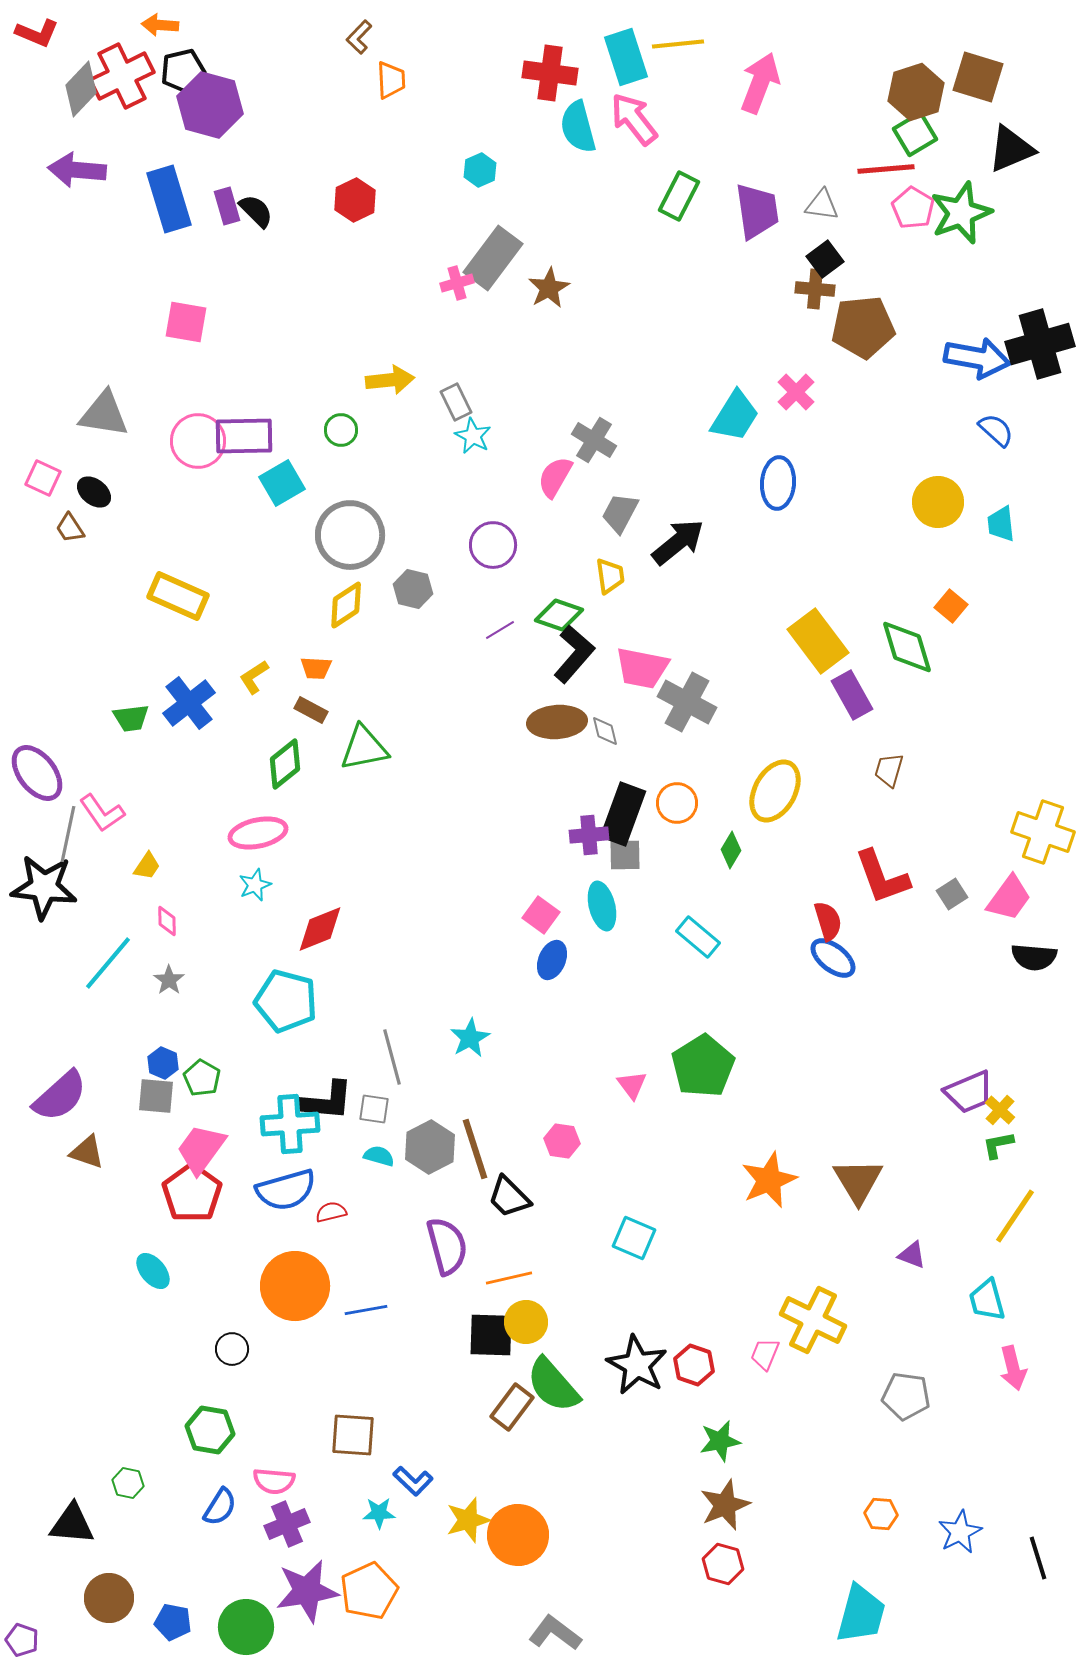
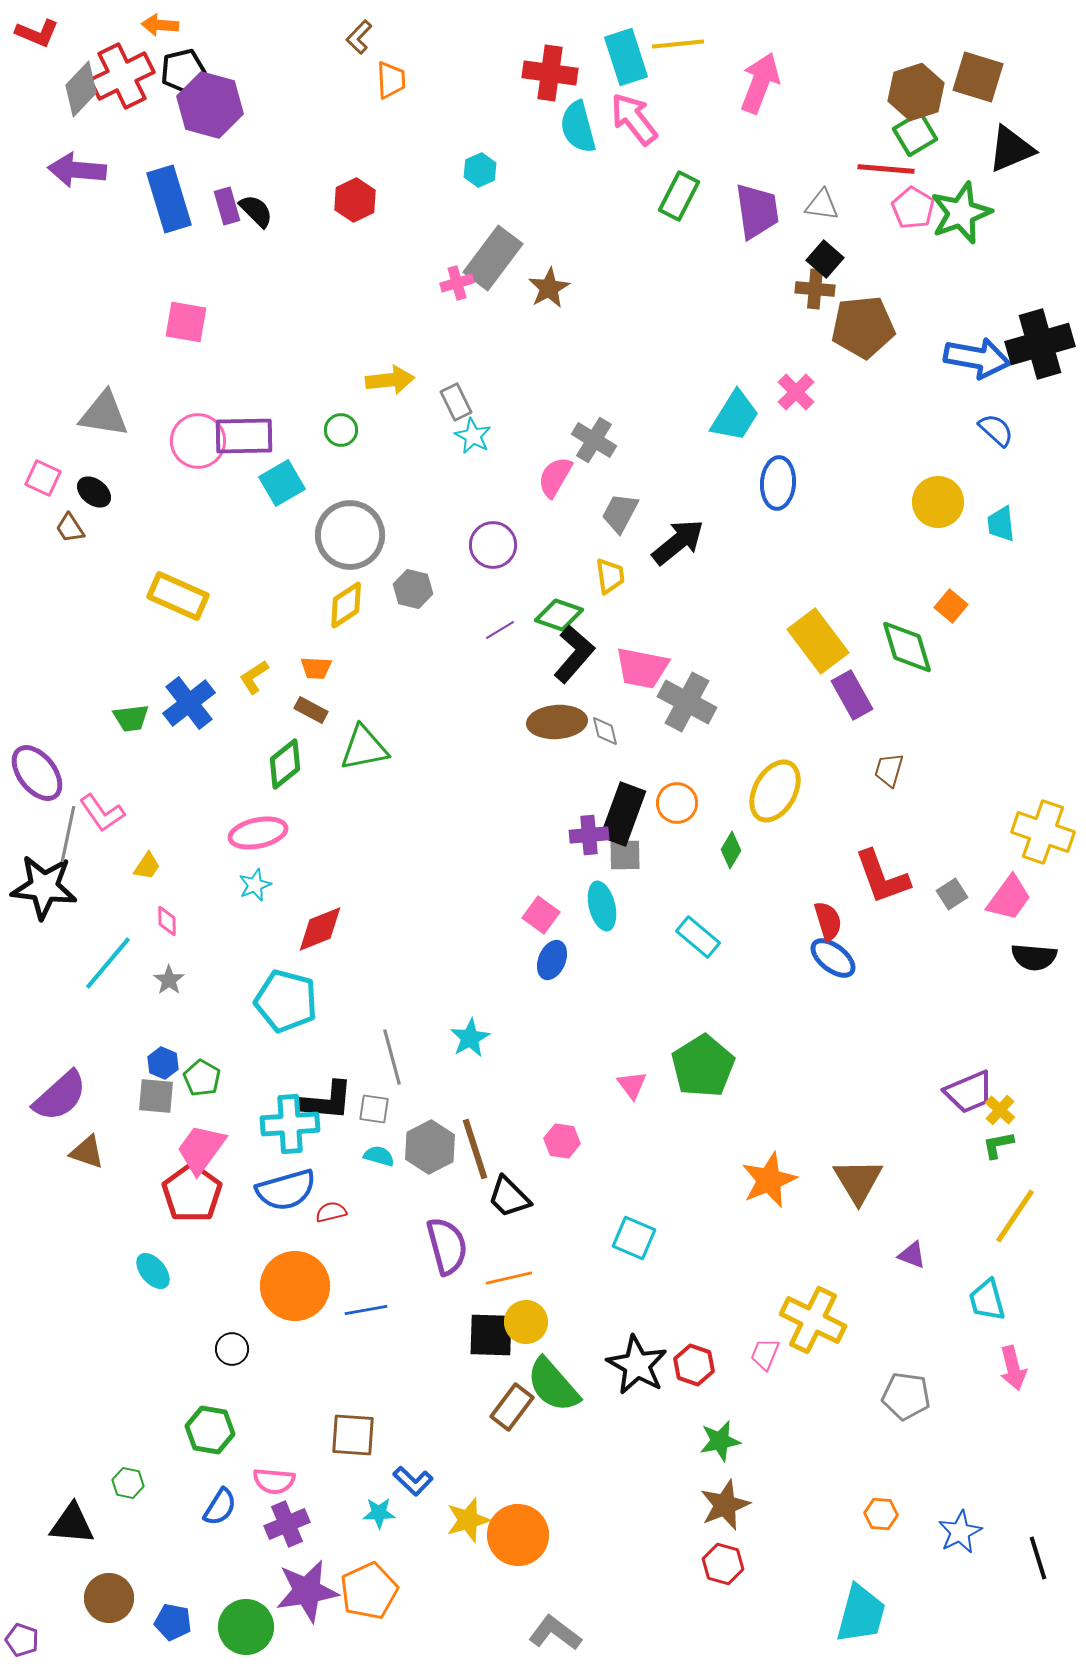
red line at (886, 169): rotated 10 degrees clockwise
black square at (825, 259): rotated 12 degrees counterclockwise
